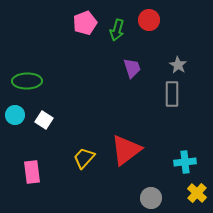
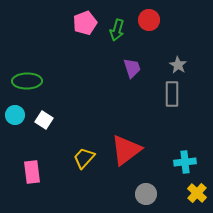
gray circle: moved 5 px left, 4 px up
